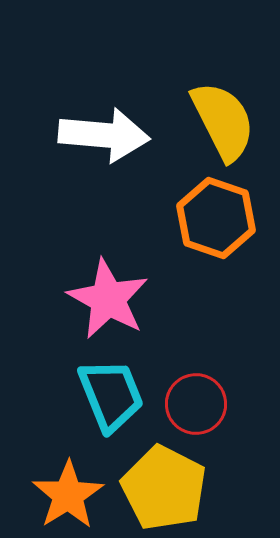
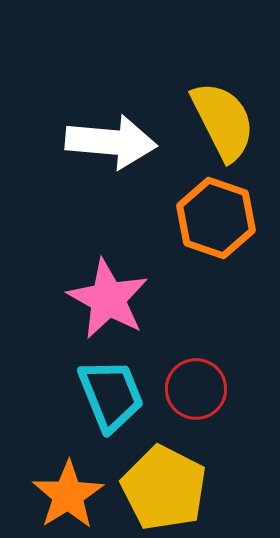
white arrow: moved 7 px right, 7 px down
red circle: moved 15 px up
